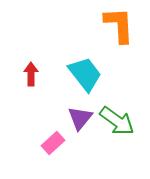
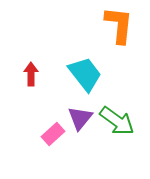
orange L-shape: rotated 9 degrees clockwise
pink rectangle: moved 9 px up
